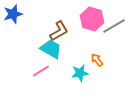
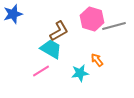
gray line: rotated 15 degrees clockwise
